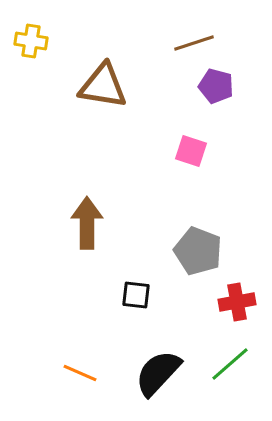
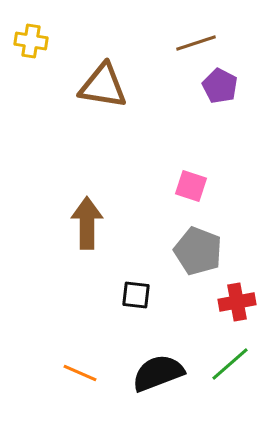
brown line: moved 2 px right
purple pentagon: moved 4 px right; rotated 12 degrees clockwise
pink square: moved 35 px down
black semicircle: rotated 26 degrees clockwise
